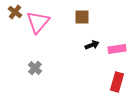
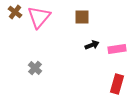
pink triangle: moved 1 px right, 5 px up
red rectangle: moved 2 px down
